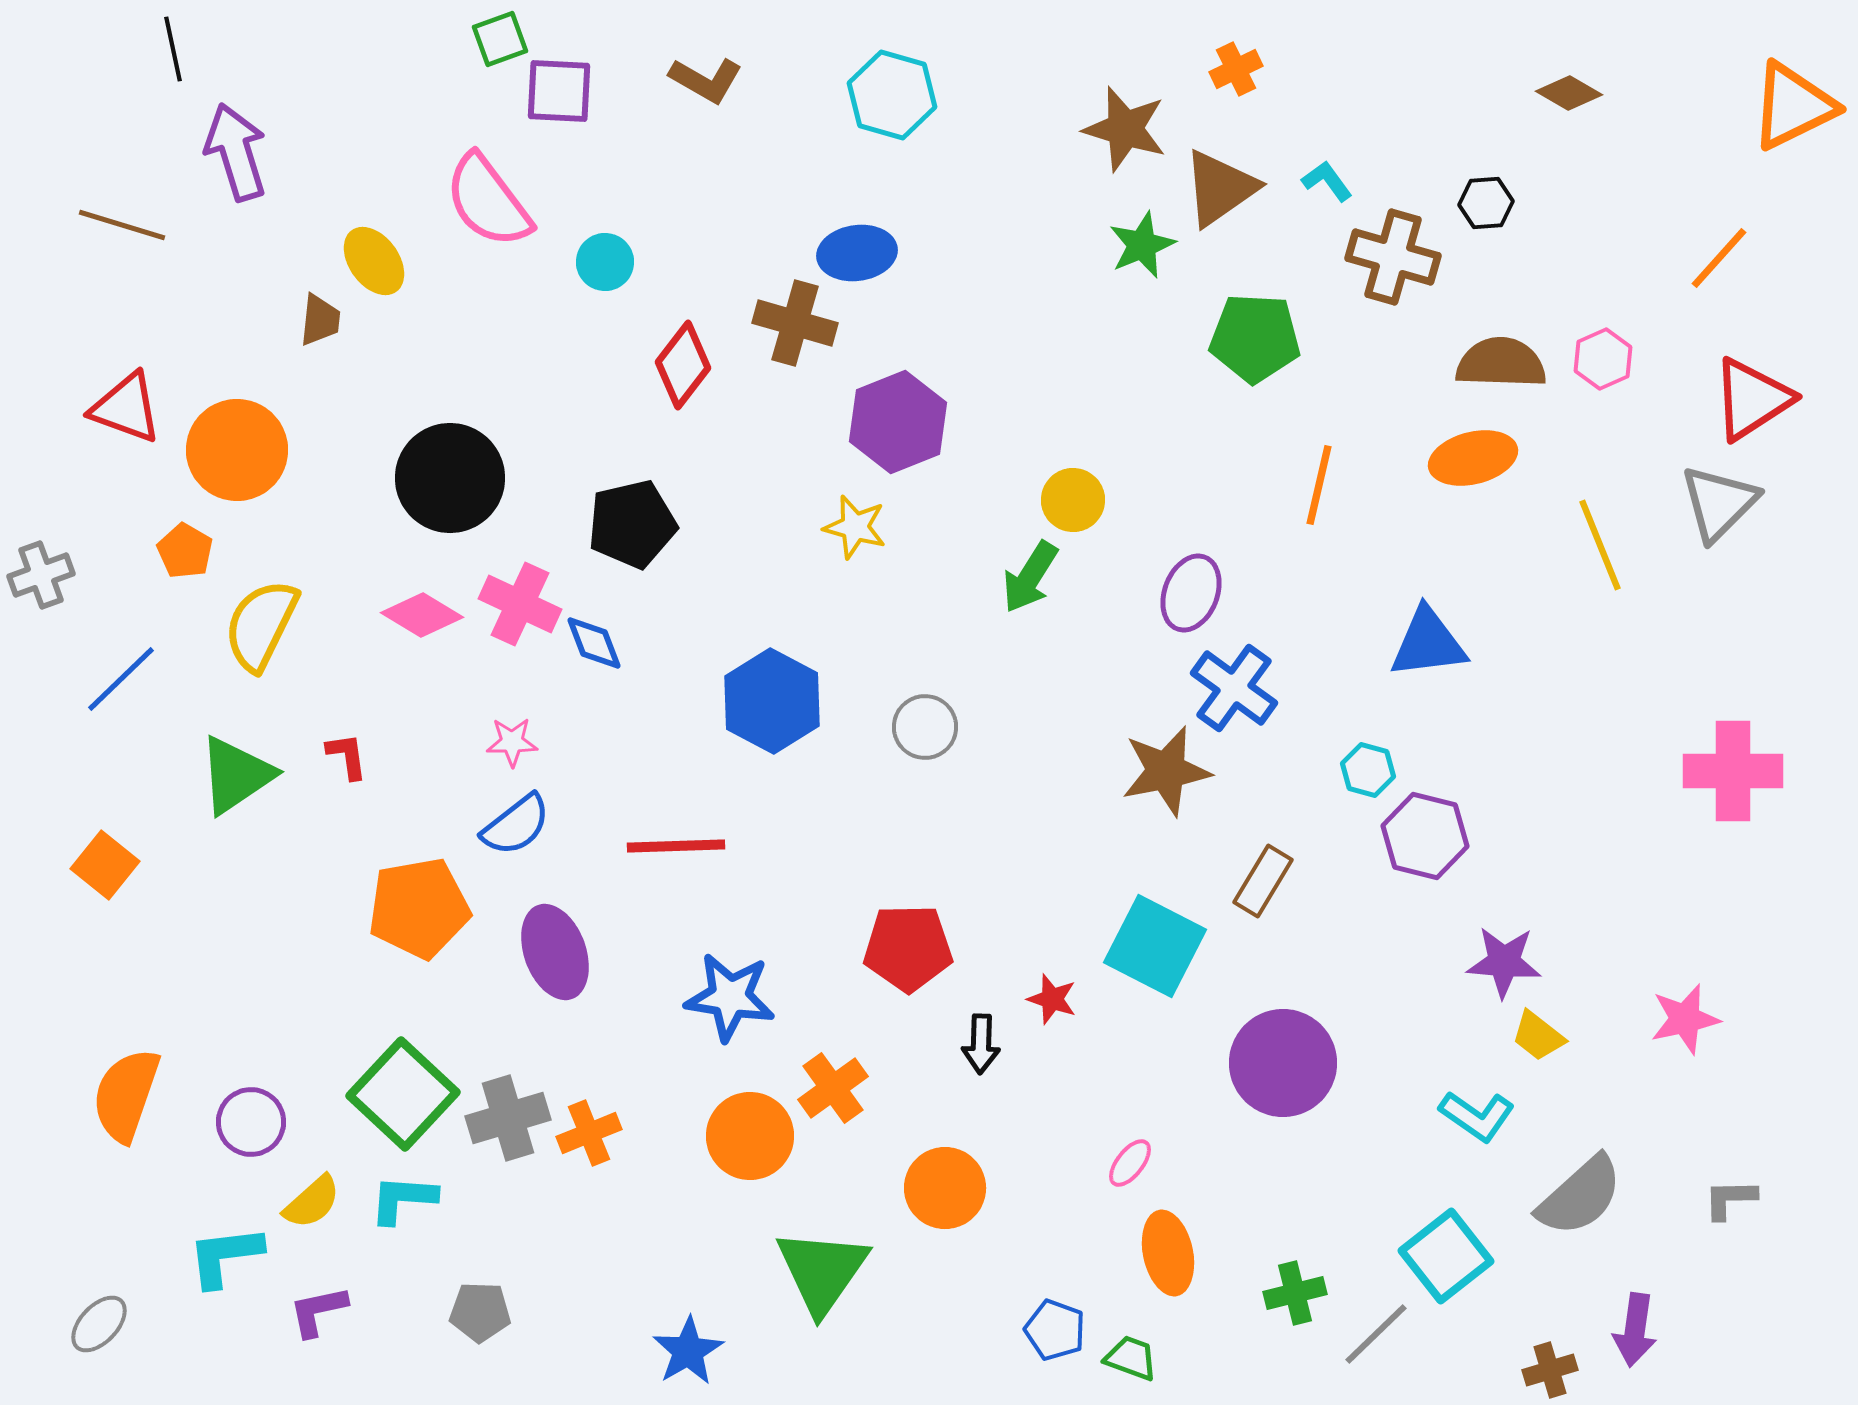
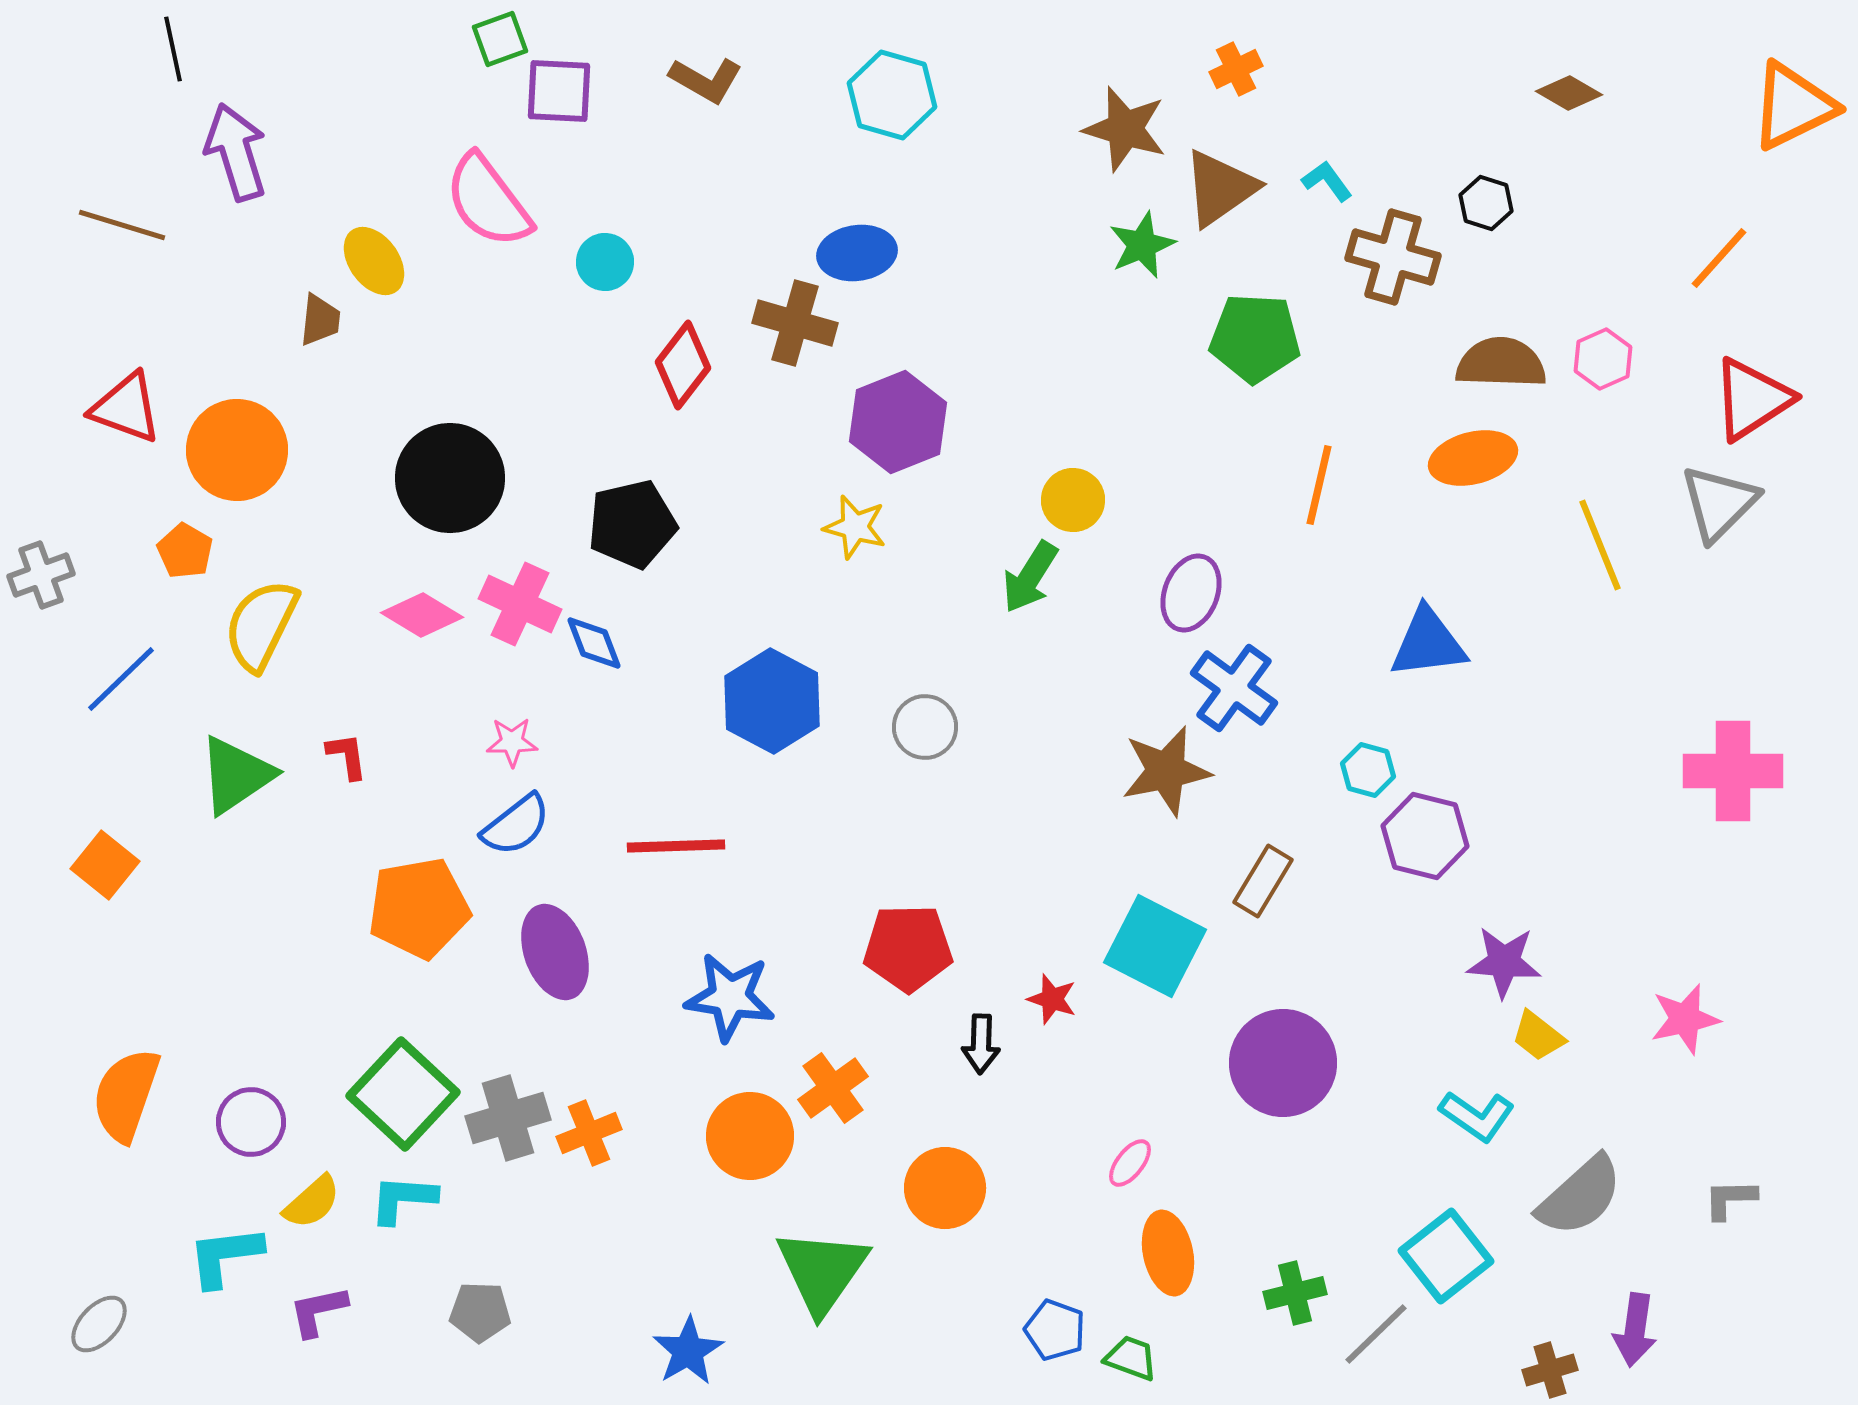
black hexagon at (1486, 203): rotated 22 degrees clockwise
